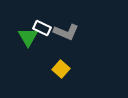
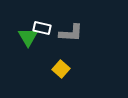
white rectangle: rotated 12 degrees counterclockwise
gray L-shape: moved 5 px right, 1 px down; rotated 20 degrees counterclockwise
